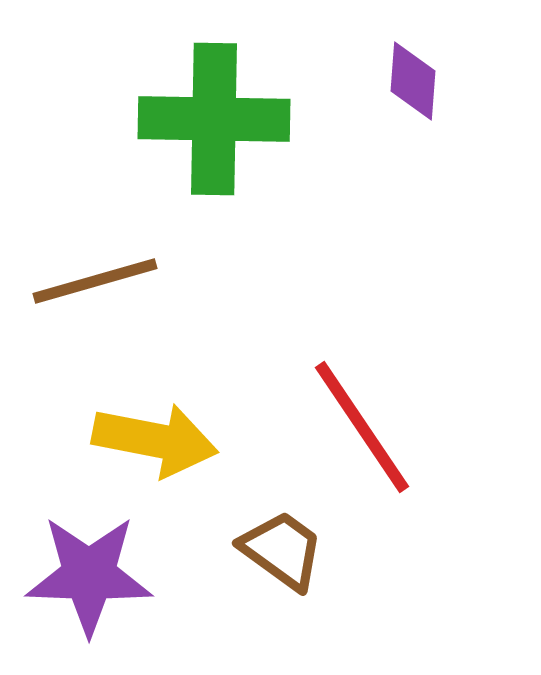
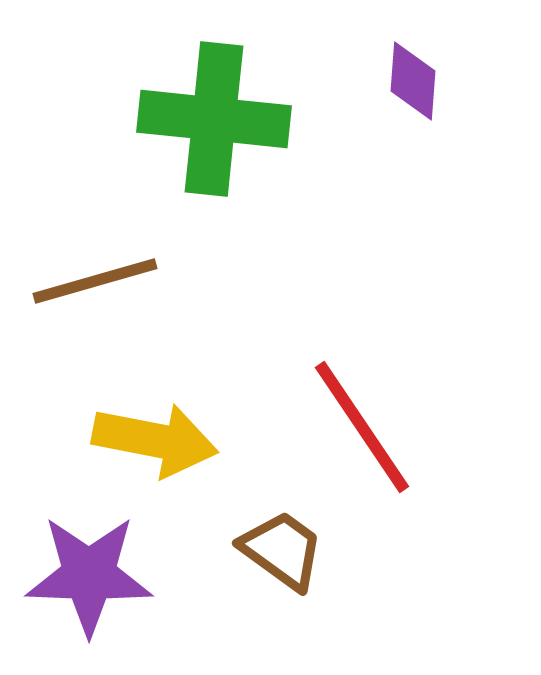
green cross: rotated 5 degrees clockwise
